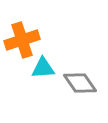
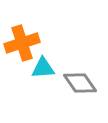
orange cross: moved 3 px down
